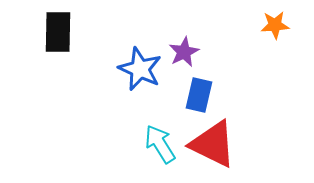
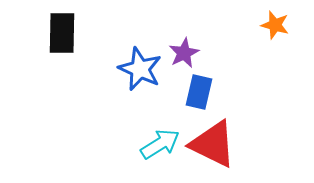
orange star: rotated 20 degrees clockwise
black rectangle: moved 4 px right, 1 px down
purple star: moved 1 px down
blue rectangle: moved 3 px up
cyan arrow: rotated 90 degrees clockwise
